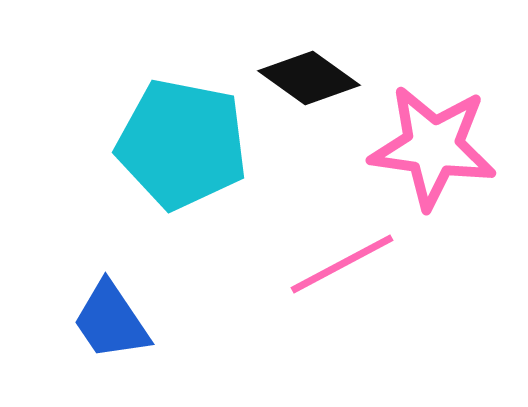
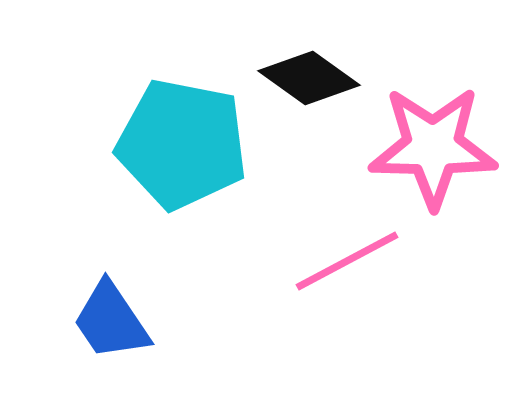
pink star: rotated 7 degrees counterclockwise
pink line: moved 5 px right, 3 px up
